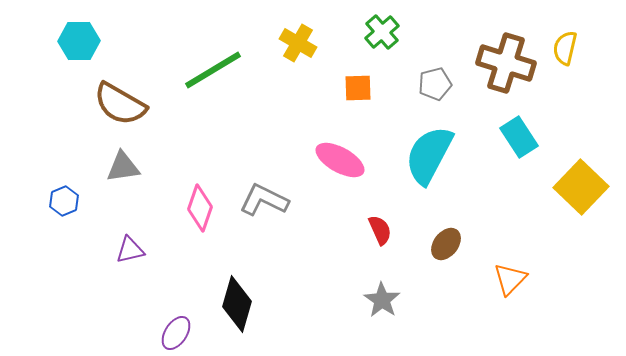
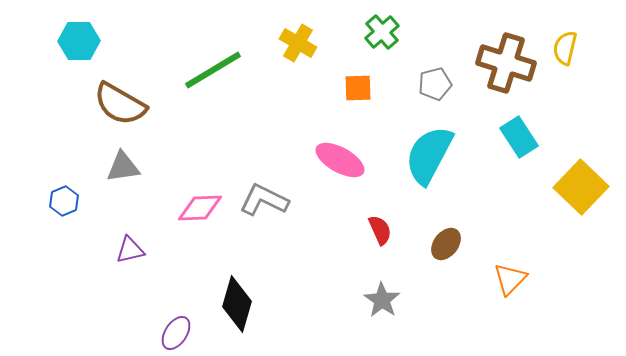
pink diamond: rotated 69 degrees clockwise
